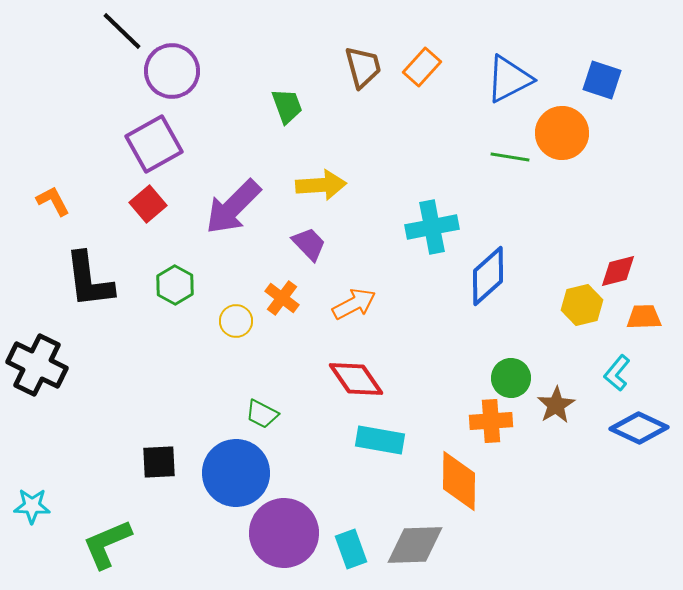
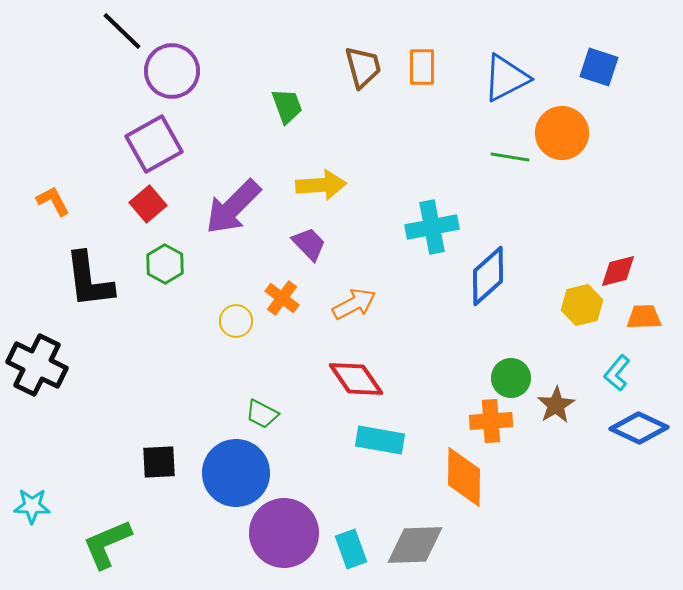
orange rectangle at (422, 67): rotated 42 degrees counterclockwise
blue triangle at (509, 79): moved 3 px left, 1 px up
blue square at (602, 80): moved 3 px left, 13 px up
green hexagon at (175, 285): moved 10 px left, 21 px up
orange diamond at (459, 481): moved 5 px right, 4 px up
